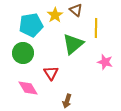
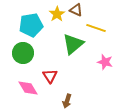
brown triangle: rotated 16 degrees counterclockwise
yellow star: moved 2 px right, 1 px up
yellow line: rotated 72 degrees counterclockwise
red triangle: moved 1 px left, 3 px down
